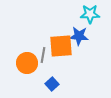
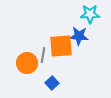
blue square: moved 1 px up
